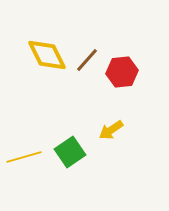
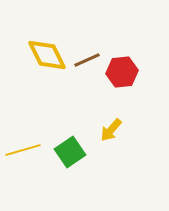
brown line: rotated 24 degrees clockwise
yellow arrow: rotated 15 degrees counterclockwise
yellow line: moved 1 px left, 7 px up
